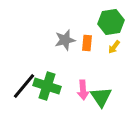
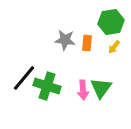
gray star: rotated 20 degrees clockwise
black line: moved 8 px up
green triangle: moved 9 px up; rotated 10 degrees clockwise
